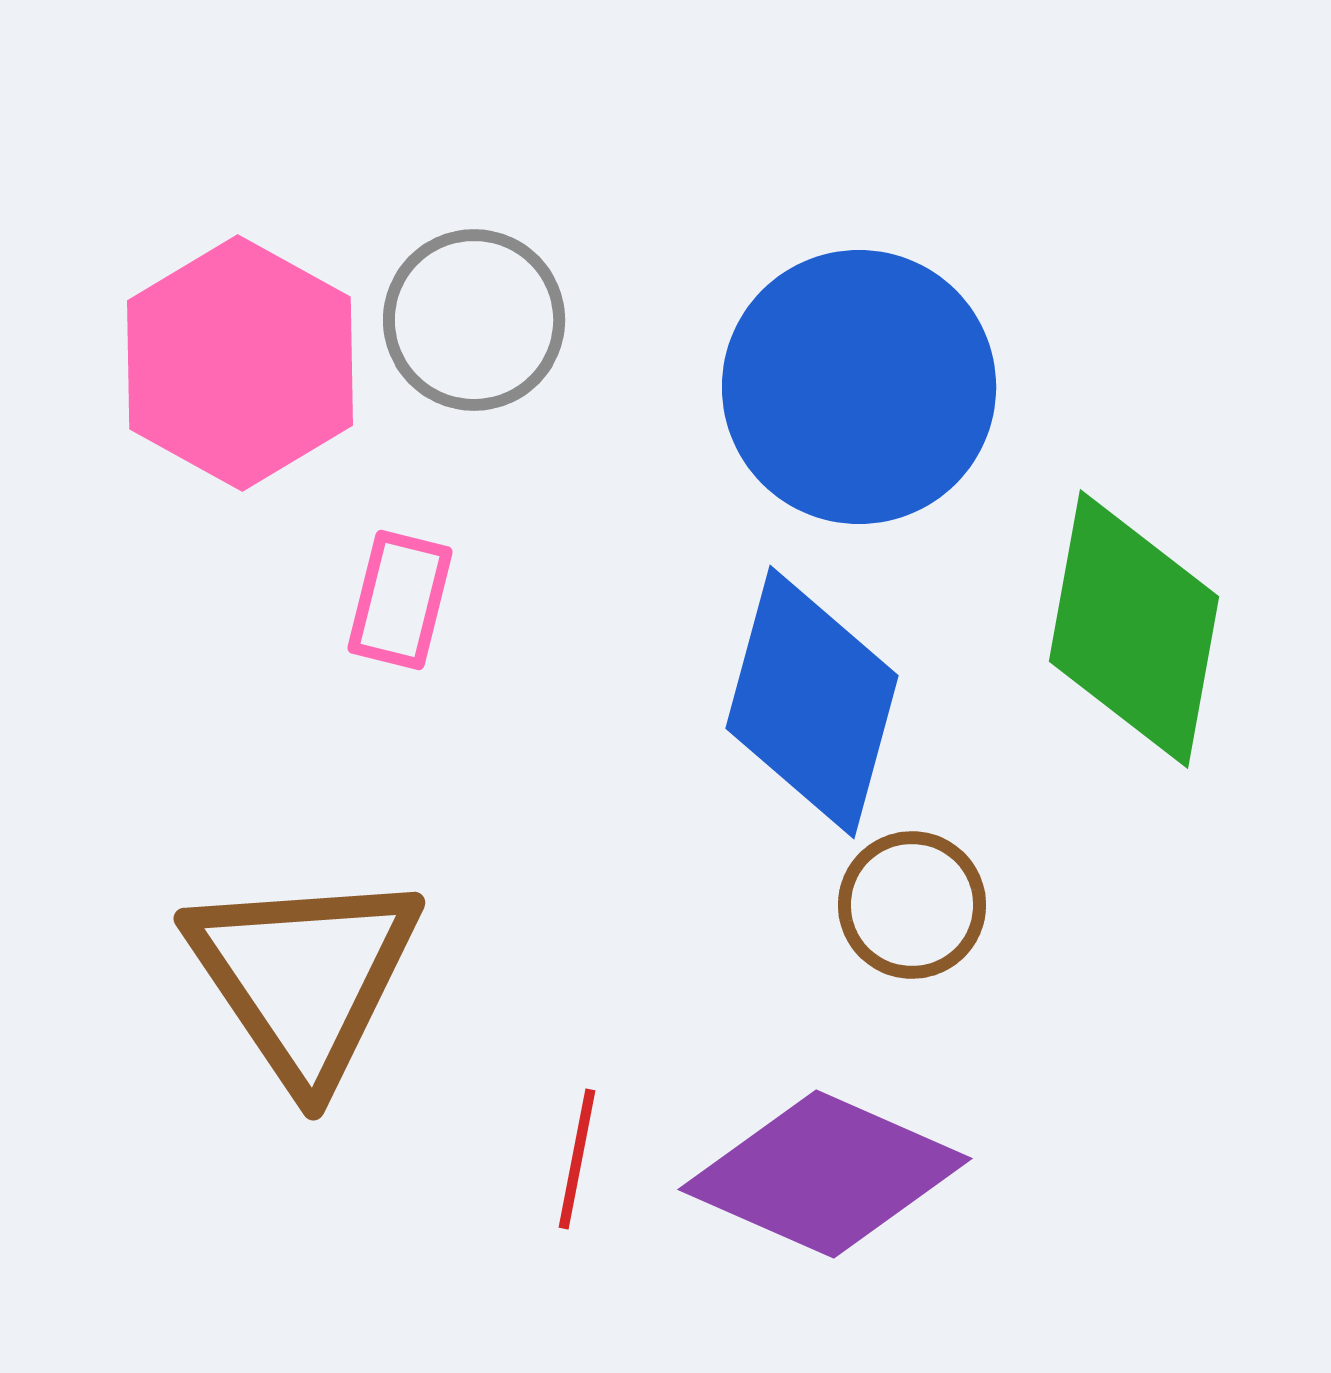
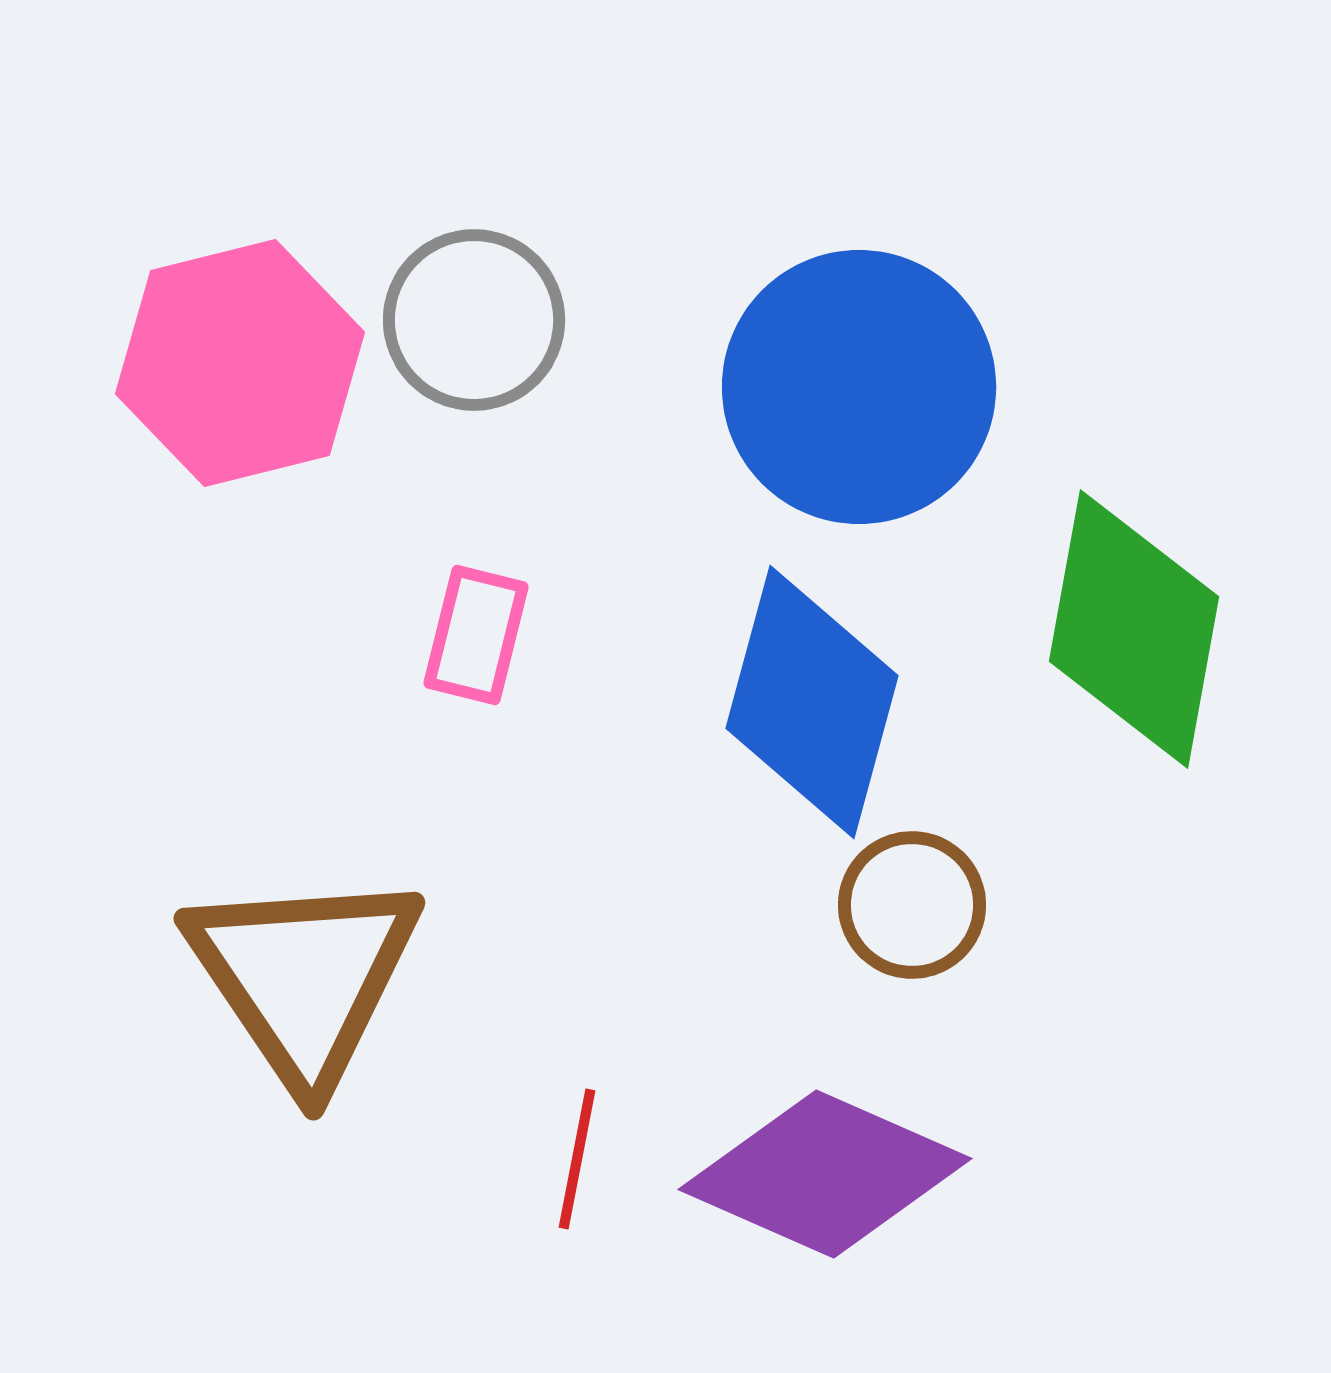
pink hexagon: rotated 17 degrees clockwise
pink rectangle: moved 76 px right, 35 px down
